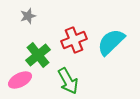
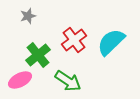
red cross: rotated 15 degrees counterclockwise
green arrow: rotated 28 degrees counterclockwise
